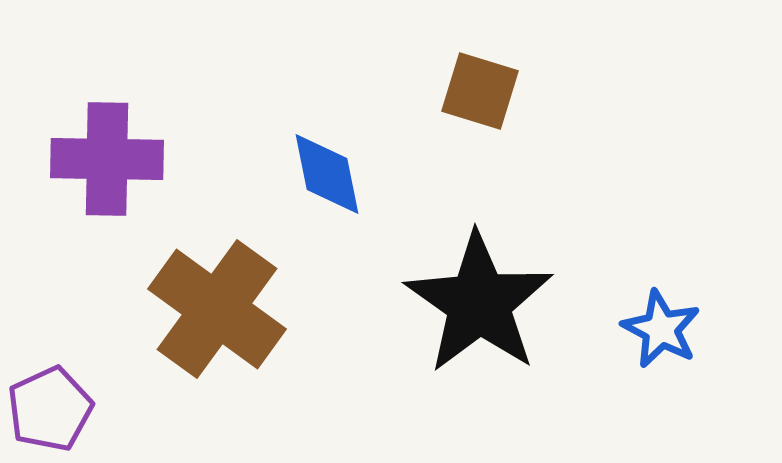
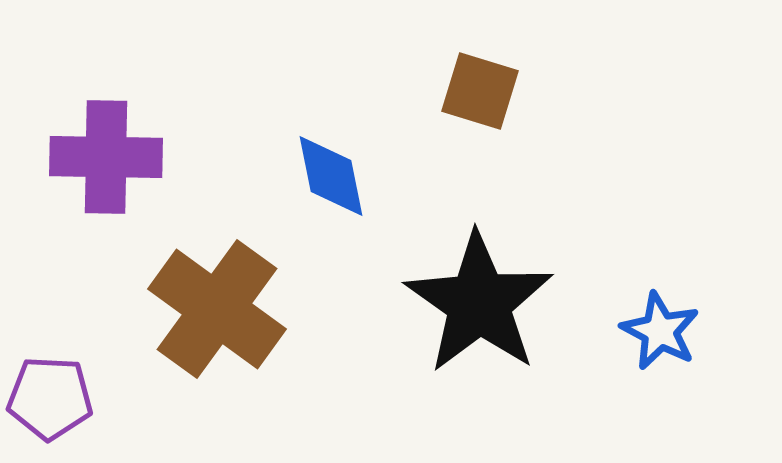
purple cross: moved 1 px left, 2 px up
blue diamond: moved 4 px right, 2 px down
blue star: moved 1 px left, 2 px down
purple pentagon: moved 11 px up; rotated 28 degrees clockwise
